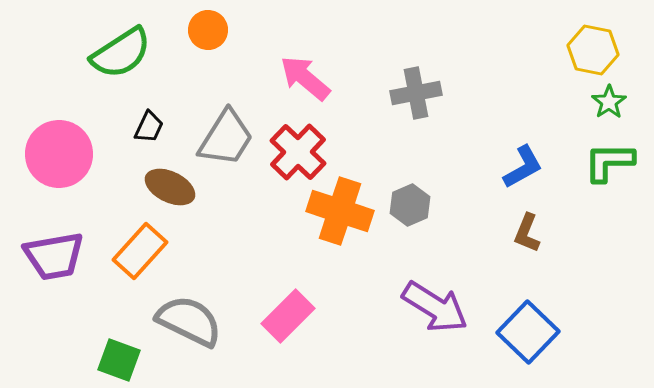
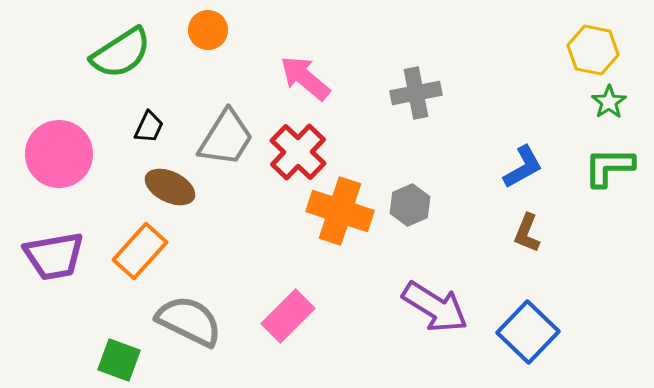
green L-shape: moved 5 px down
